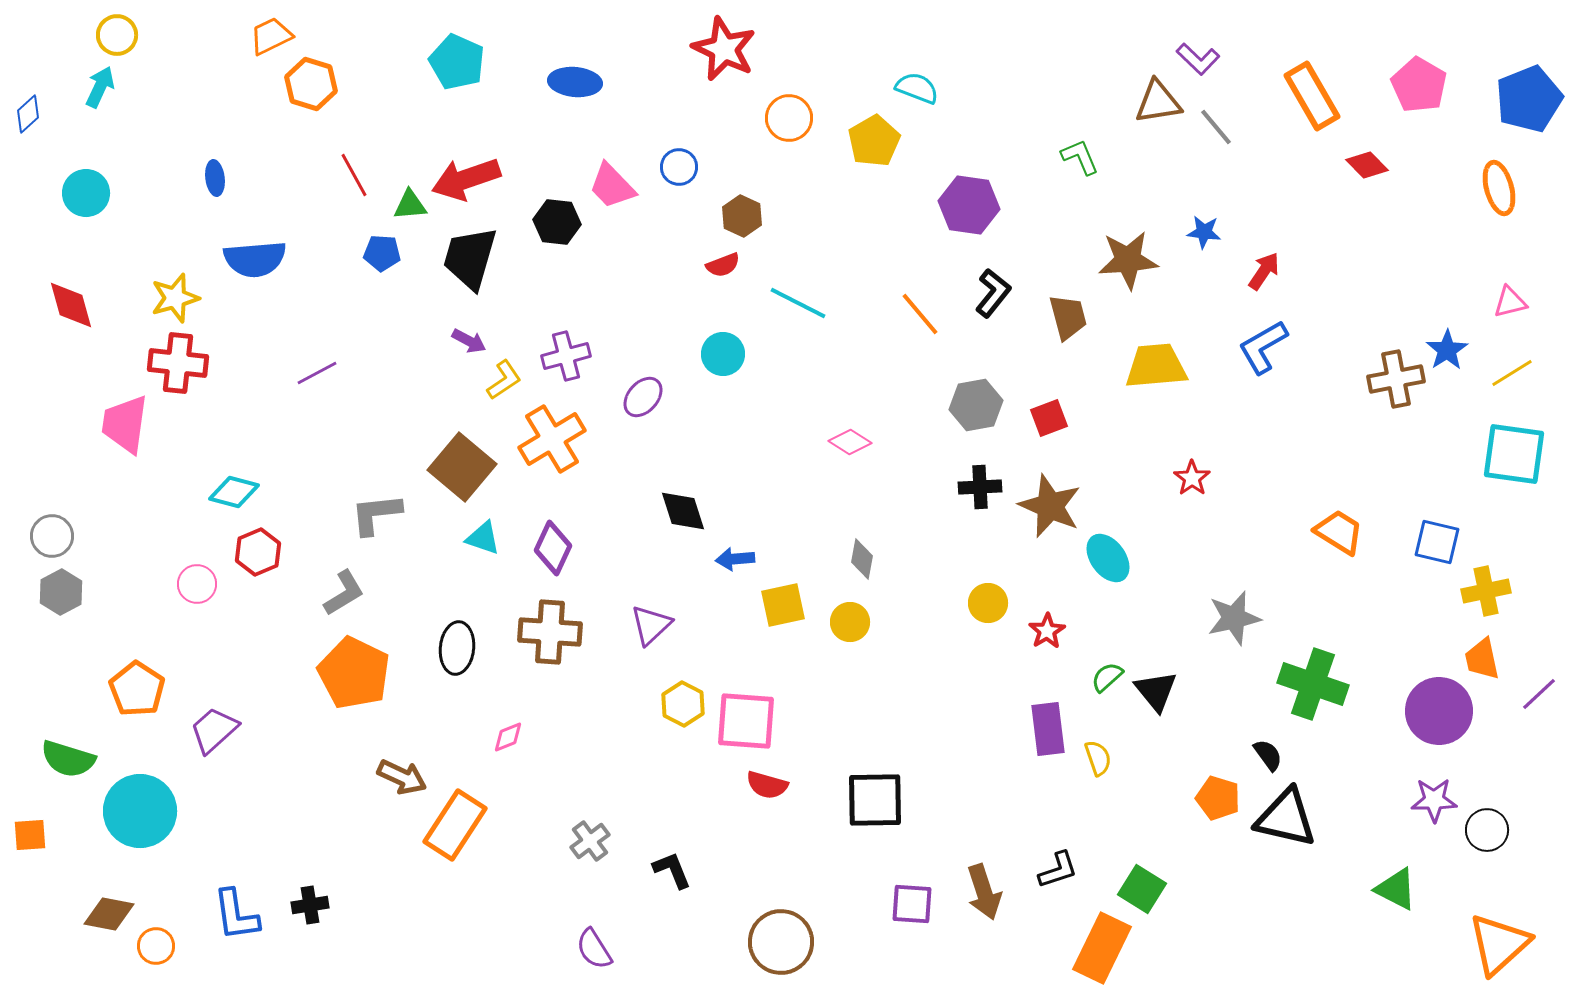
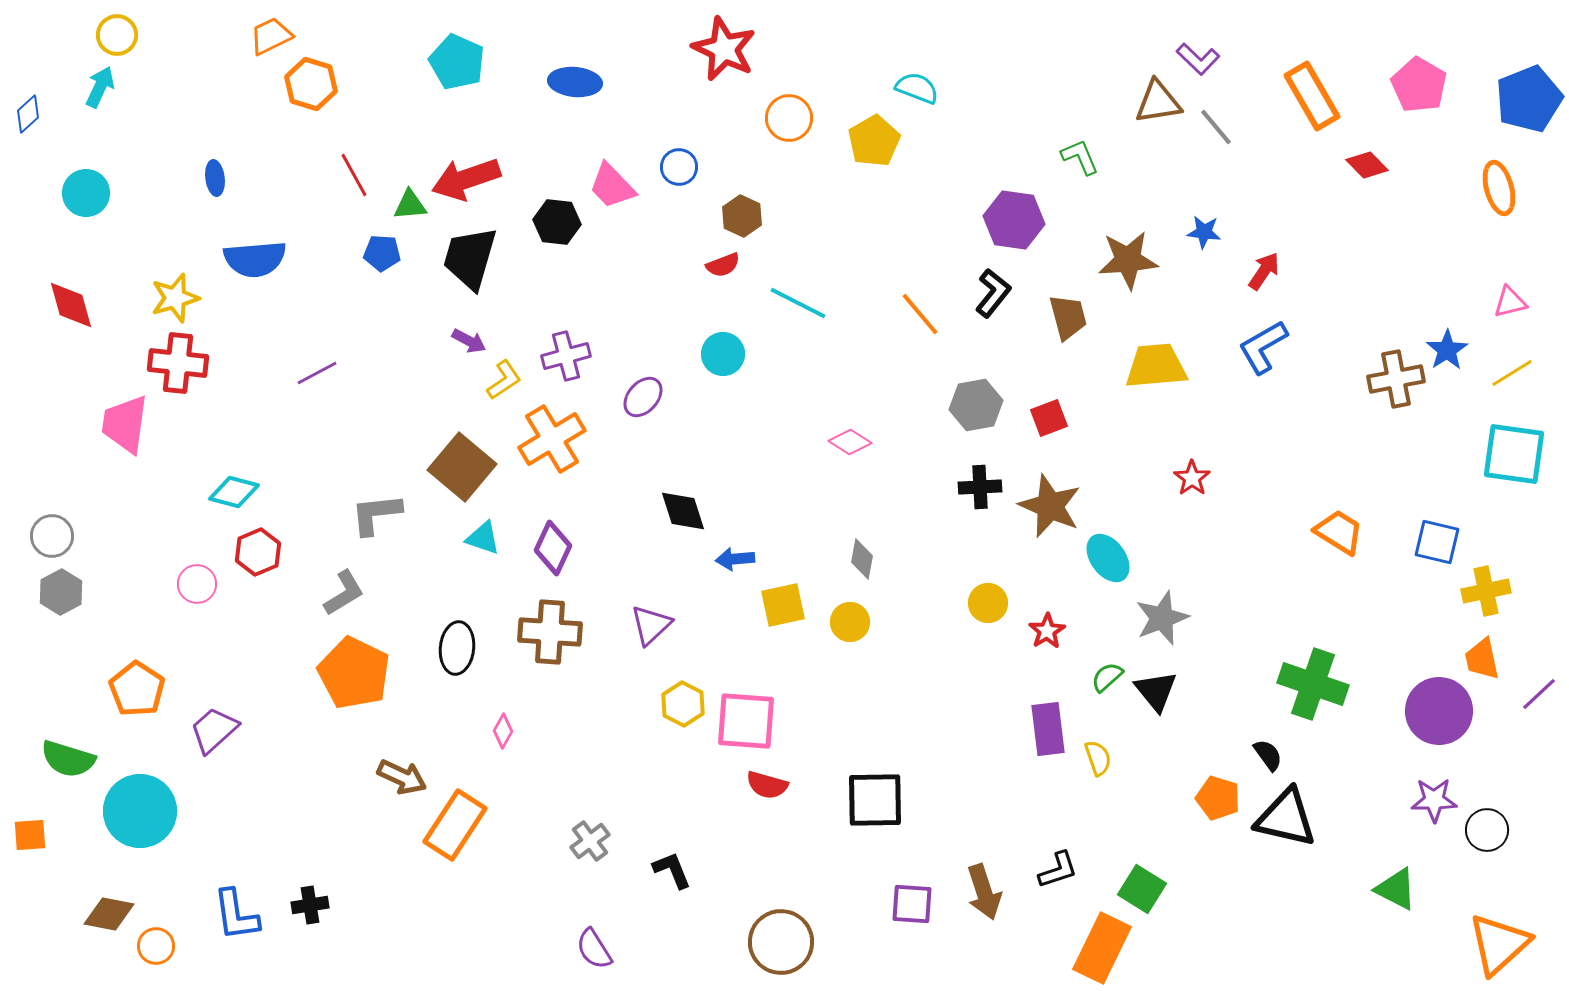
purple hexagon at (969, 205): moved 45 px right, 15 px down
gray star at (1234, 618): moved 72 px left; rotated 8 degrees counterclockwise
pink diamond at (508, 737): moved 5 px left, 6 px up; rotated 40 degrees counterclockwise
